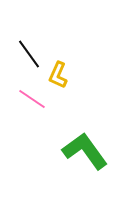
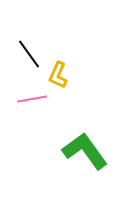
pink line: rotated 44 degrees counterclockwise
